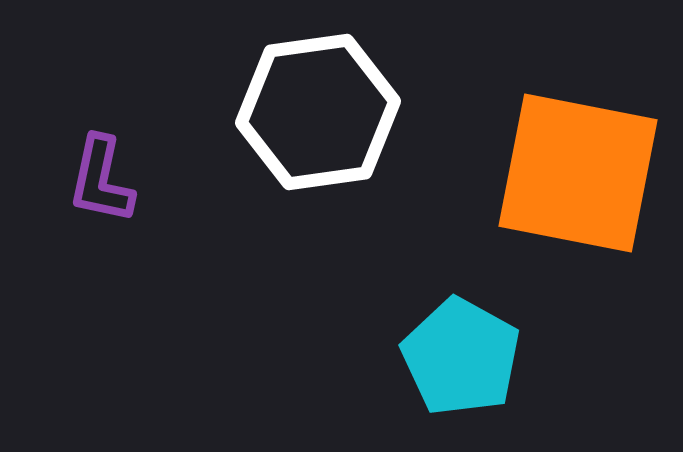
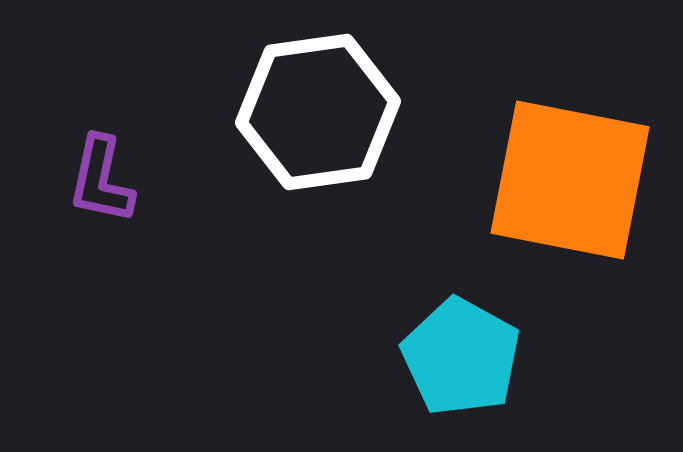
orange square: moved 8 px left, 7 px down
